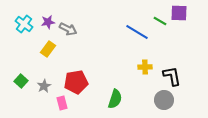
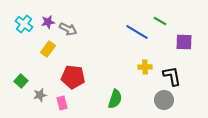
purple square: moved 5 px right, 29 px down
red pentagon: moved 3 px left, 5 px up; rotated 15 degrees clockwise
gray star: moved 4 px left, 9 px down; rotated 16 degrees clockwise
